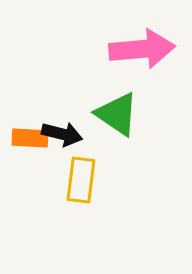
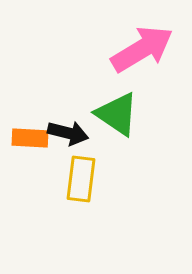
pink arrow: rotated 26 degrees counterclockwise
black arrow: moved 6 px right, 1 px up
yellow rectangle: moved 1 px up
